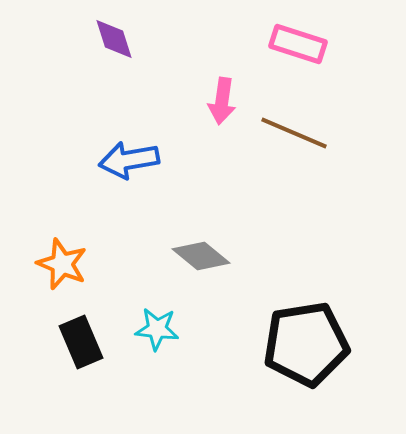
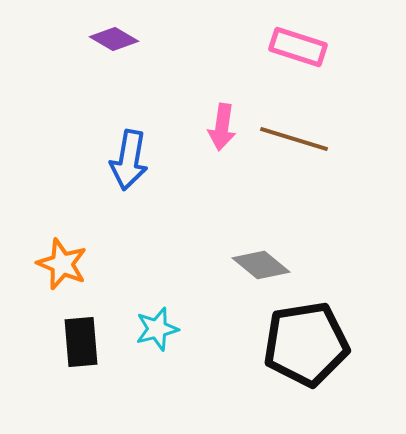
purple diamond: rotated 42 degrees counterclockwise
pink rectangle: moved 3 px down
pink arrow: moved 26 px down
brown line: moved 6 px down; rotated 6 degrees counterclockwise
blue arrow: rotated 70 degrees counterclockwise
gray diamond: moved 60 px right, 9 px down
cyan star: rotated 21 degrees counterclockwise
black rectangle: rotated 18 degrees clockwise
